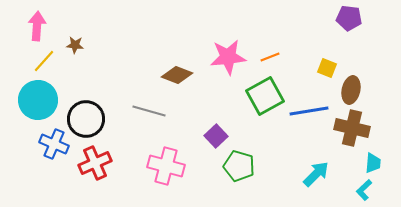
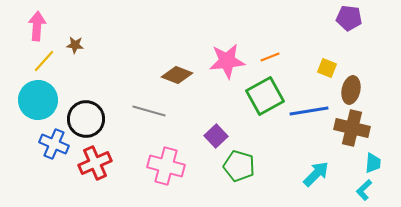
pink star: moved 1 px left, 4 px down
